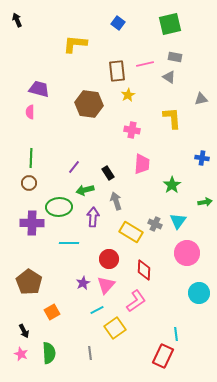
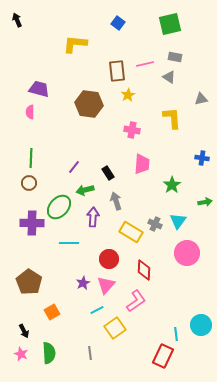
green ellipse at (59, 207): rotated 45 degrees counterclockwise
cyan circle at (199, 293): moved 2 px right, 32 px down
